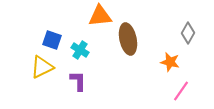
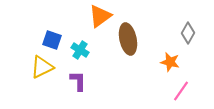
orange triangle: rotated 30 degrees counterclockwise
